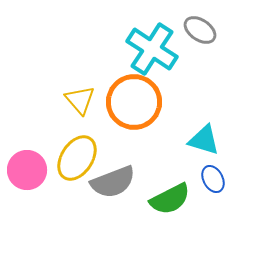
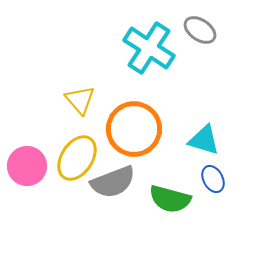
cyan cross: moved 3 px left, 1 px up
orange circle: moved 27 px down
pink circle: moved 4 px up
green semicircle: rotated 42 degrees clockwise
